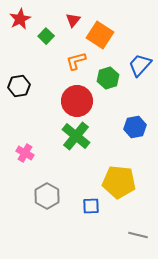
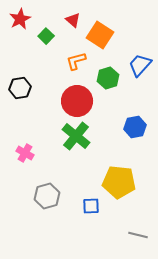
red triangle: rotated 28 degrees counterclockwise
black hexagon: moved 1 px right, 2 px down
gray hexagon: rotated 15 degrees clockwise
